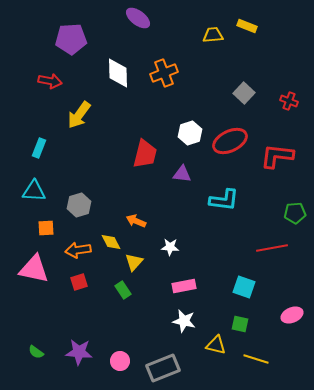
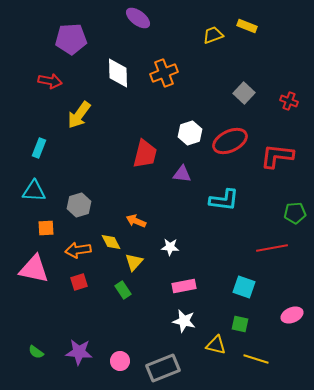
yellow trapezoid at (213, 35): rotated 15 degrees counterclockwise
